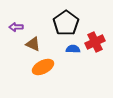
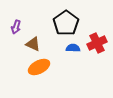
purple arrow: rotated 72 degrees counterclockwise
red cross: moved 2 px right, 1 px down
blue semicircle: moved 1 px up
orange ellipse: moved 4 px left
